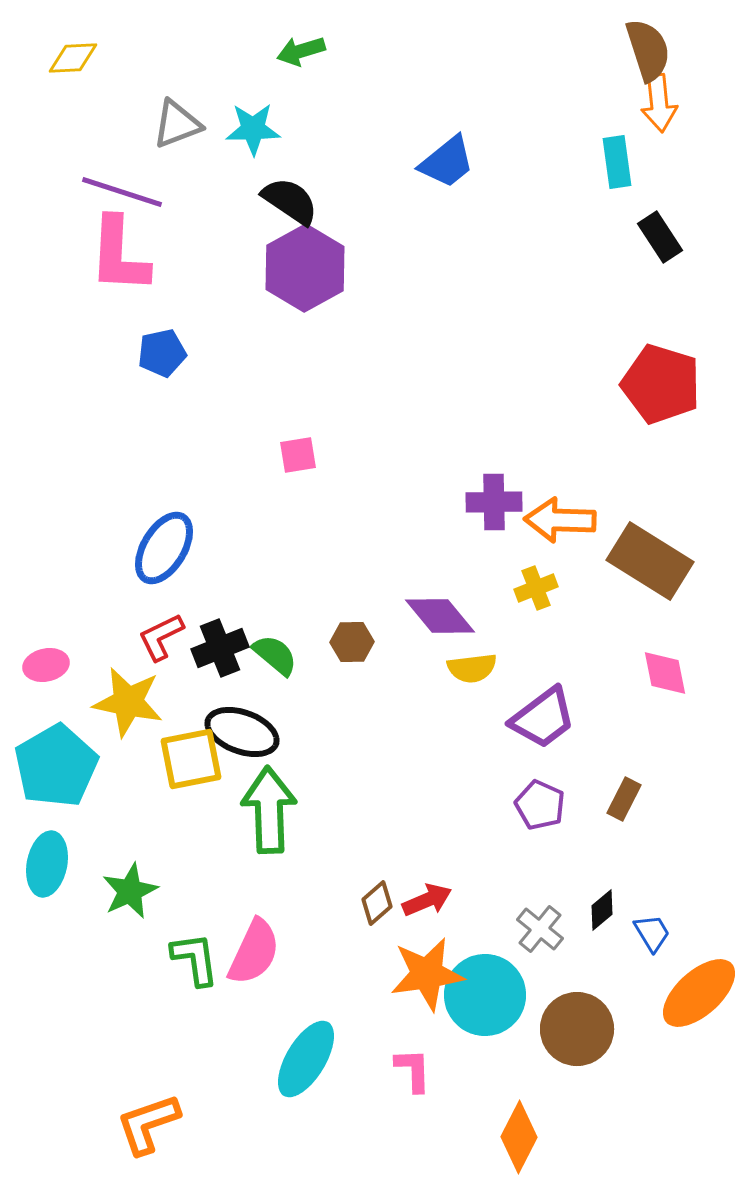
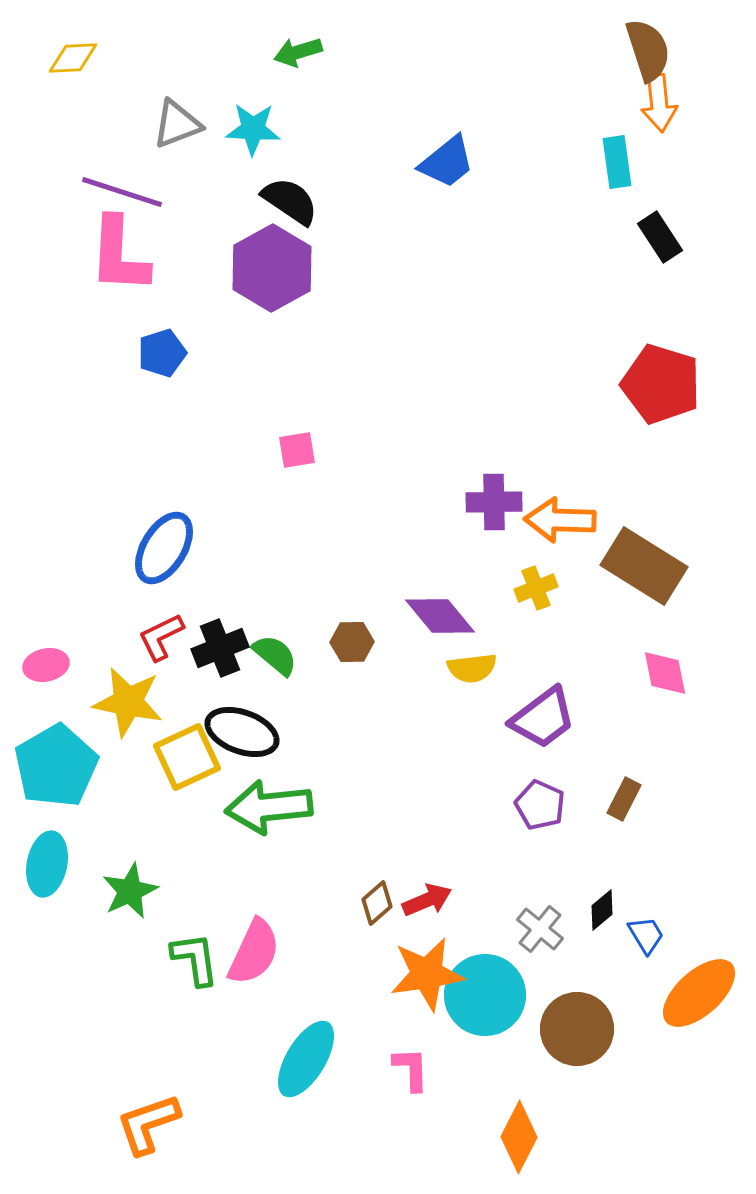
green arrow at (301, 51): moved 3 px left, 1 px down
cyan star at (253, 129): rotated 4 degrees clockwise
purple hexagon at (305, 268): moved 33 px left
blue pentagon at (162, 353): rotated 6 degrees counterclockwise
pink square at (298, 455): moved 1 px left, 5 px up
brown rectangle at (650, 561): moved 6 px left, 5 px down
yellow square at (191, 759): moved 4 px left, 2 px up; rotated 14 degrees counterclockwise
green arrow at (269, 810): moved 3 px up; rotated 94 degrees counterclockwise
blue trapezoid at (652, 933): moved 6 px left, 2 px down
pink L-shape at (413, 1070): moved 2 px left, 1 px up
